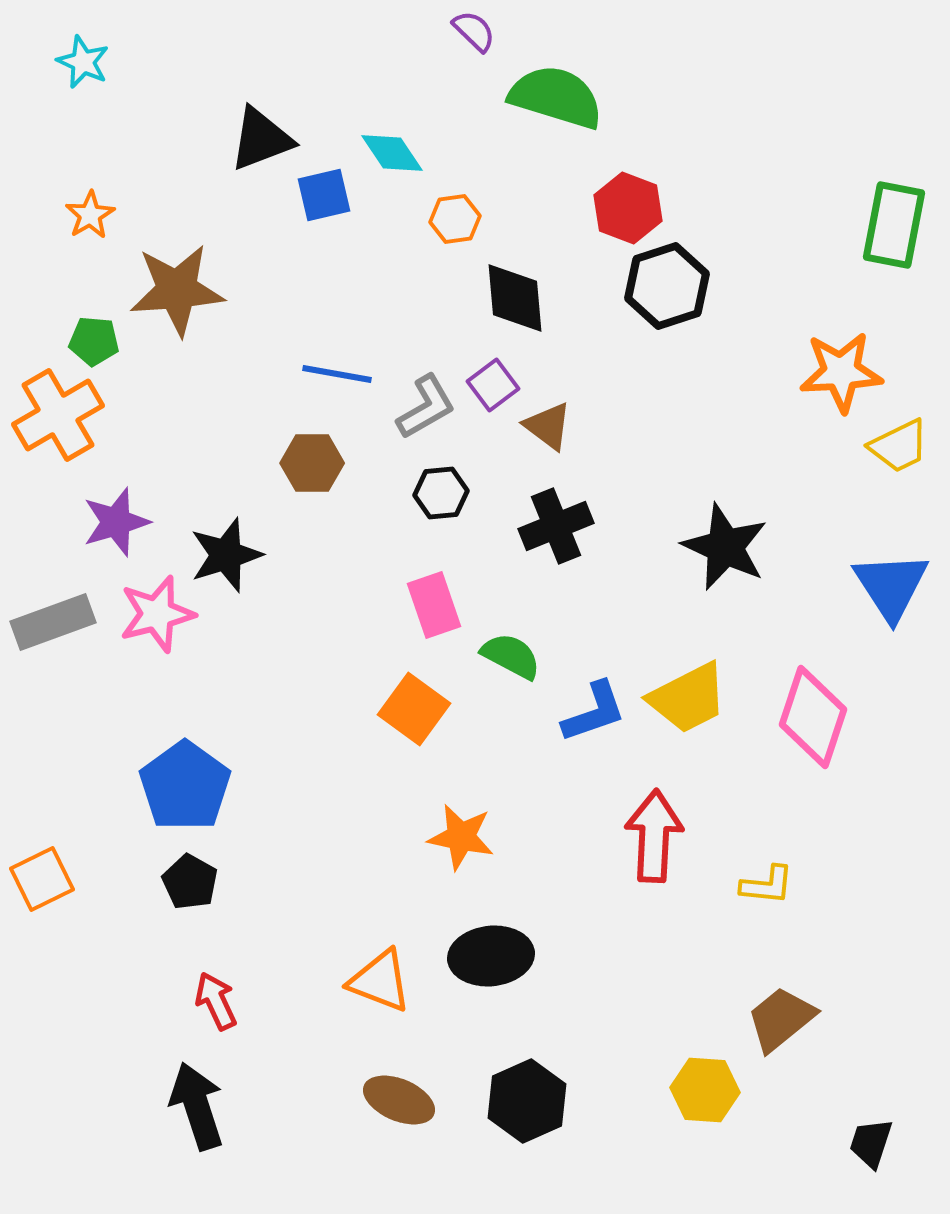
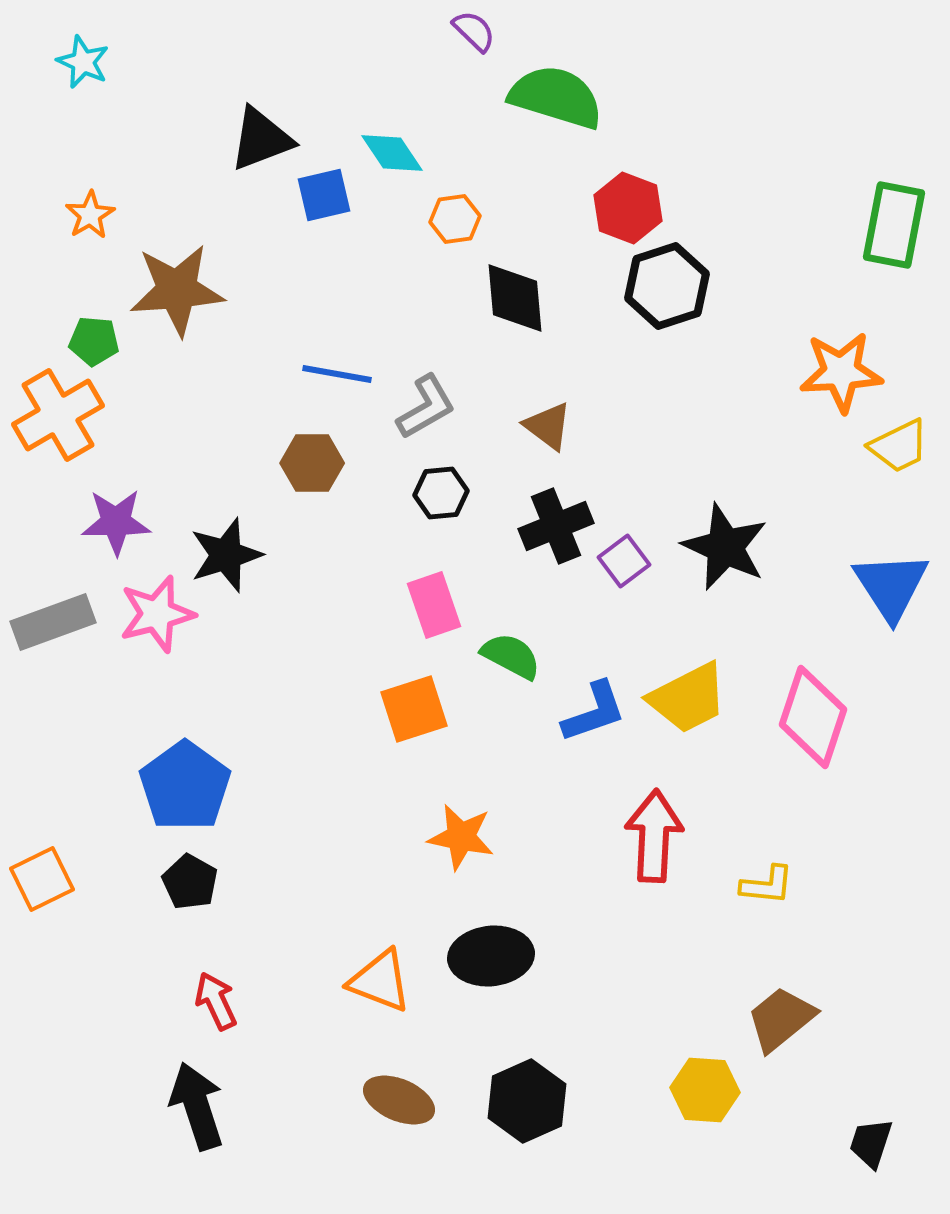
purple square at (493, 385): moved 131 px right, 176 px down
purple star at (116, 522): rotated 16 degrees clockwise
orange square at (414, 709): rotated 36 degrees clockwise
